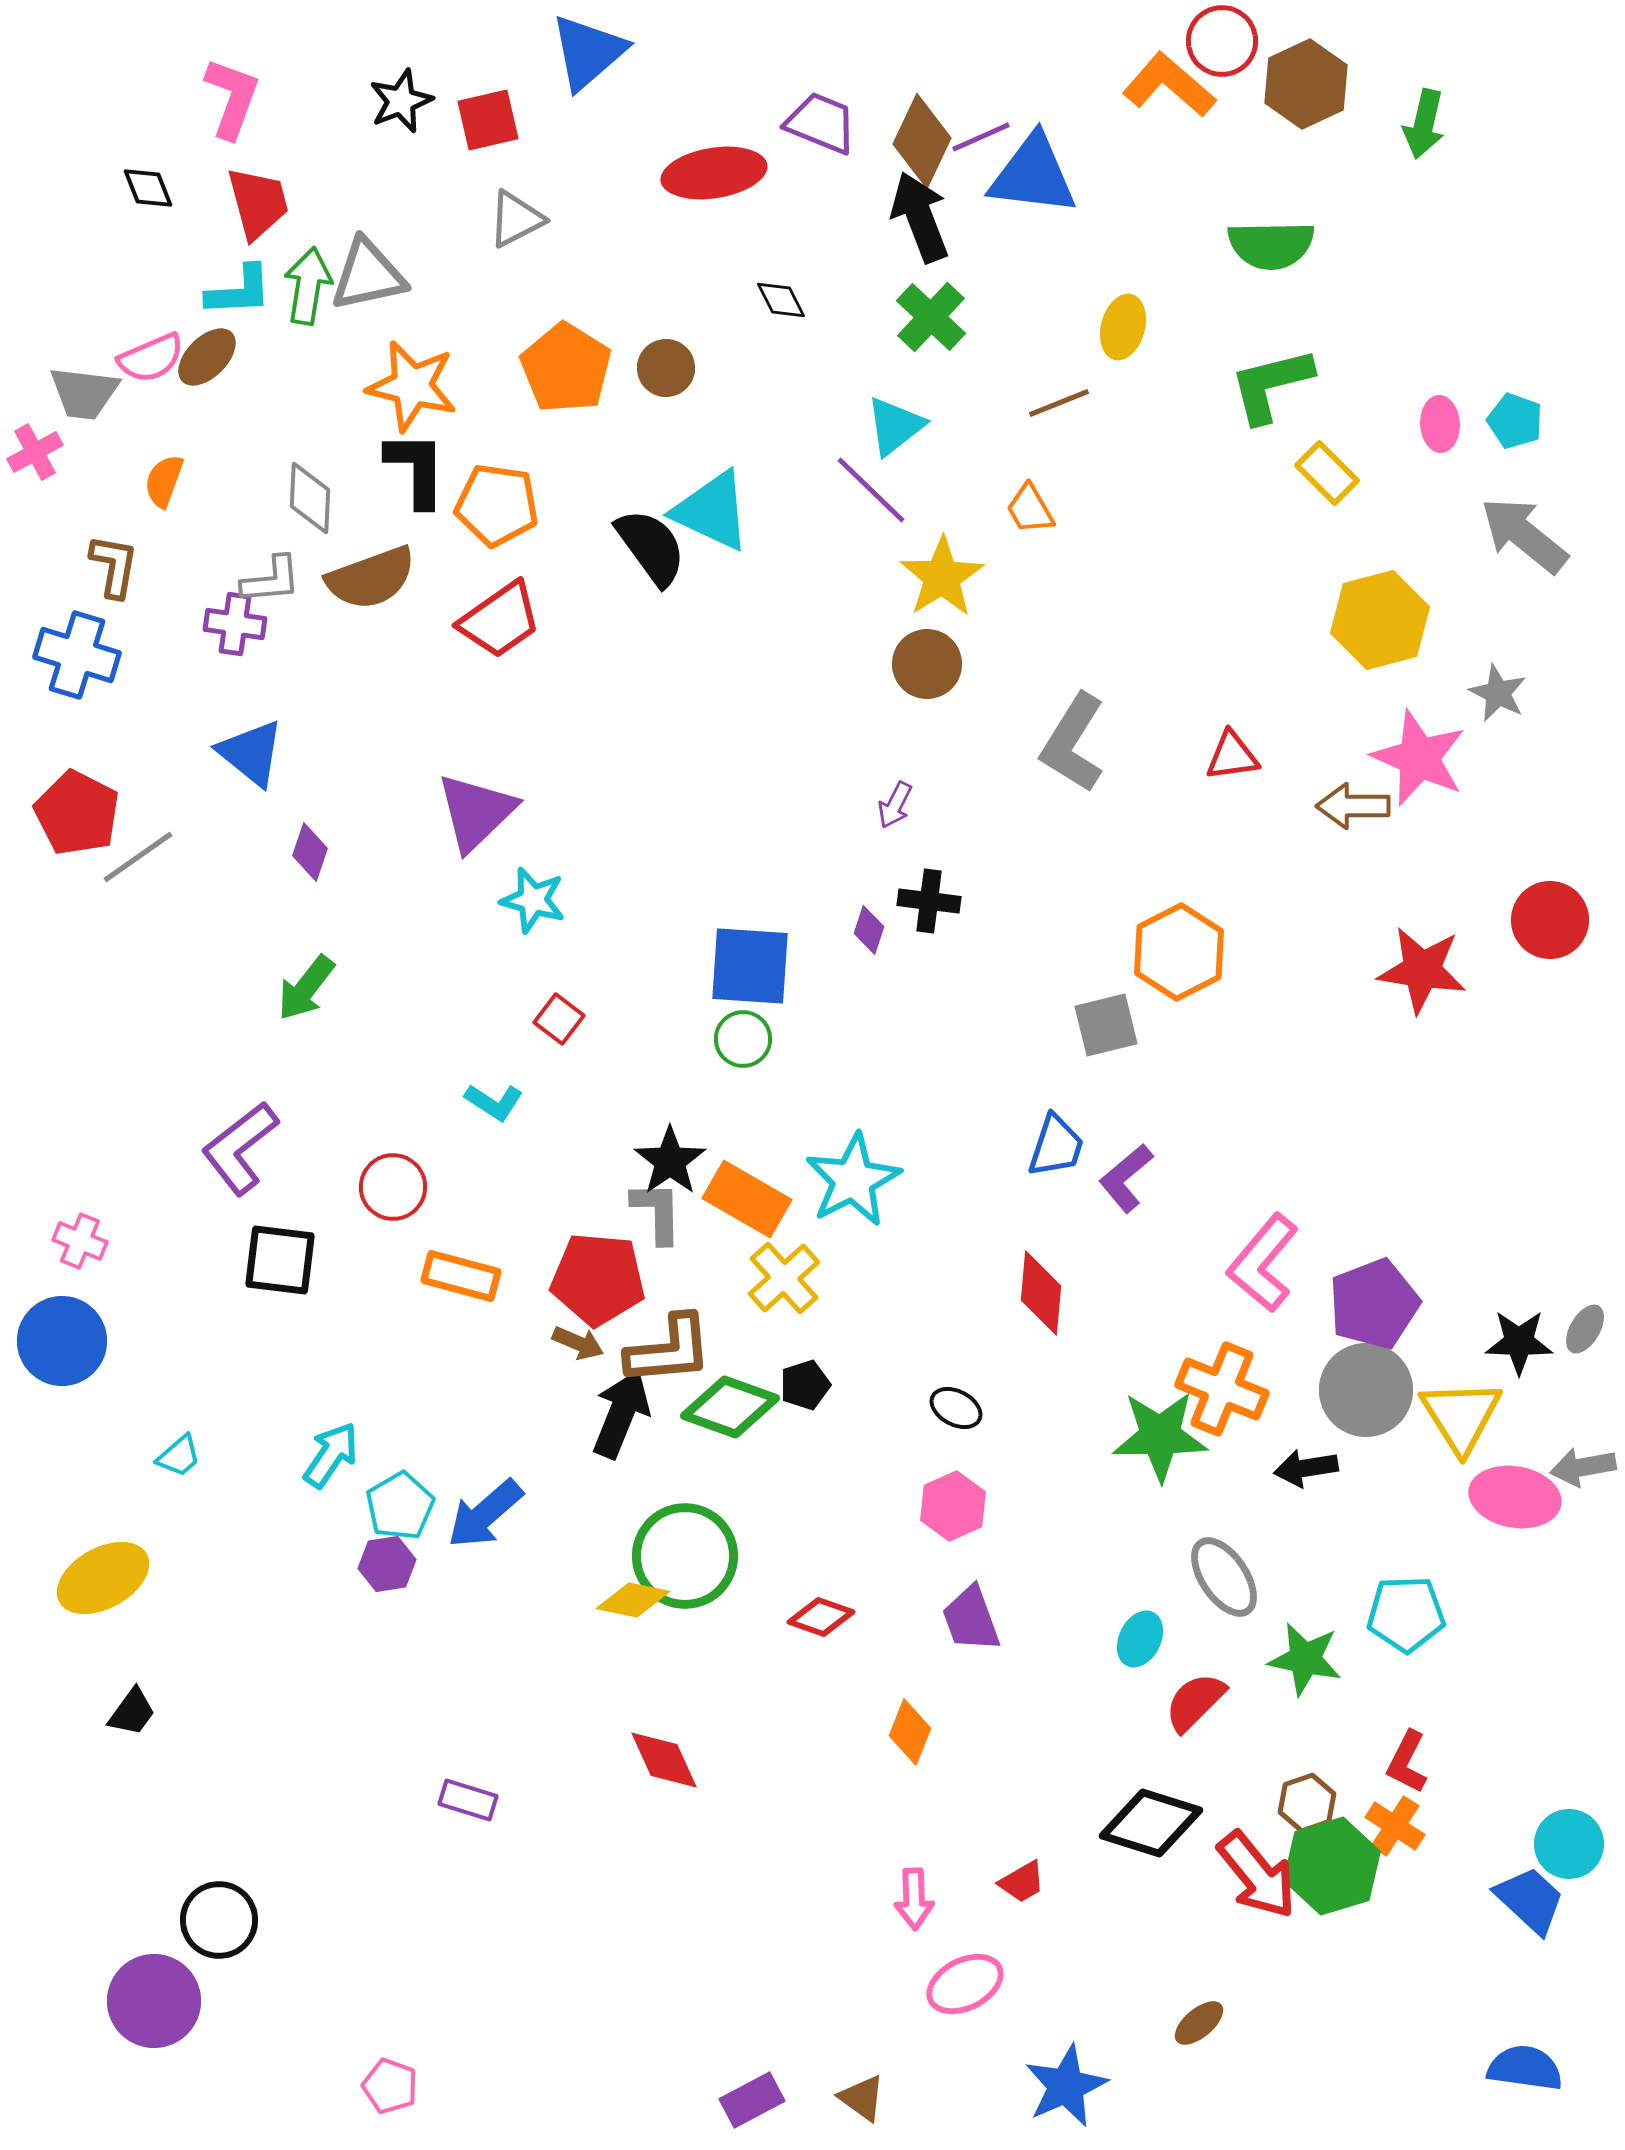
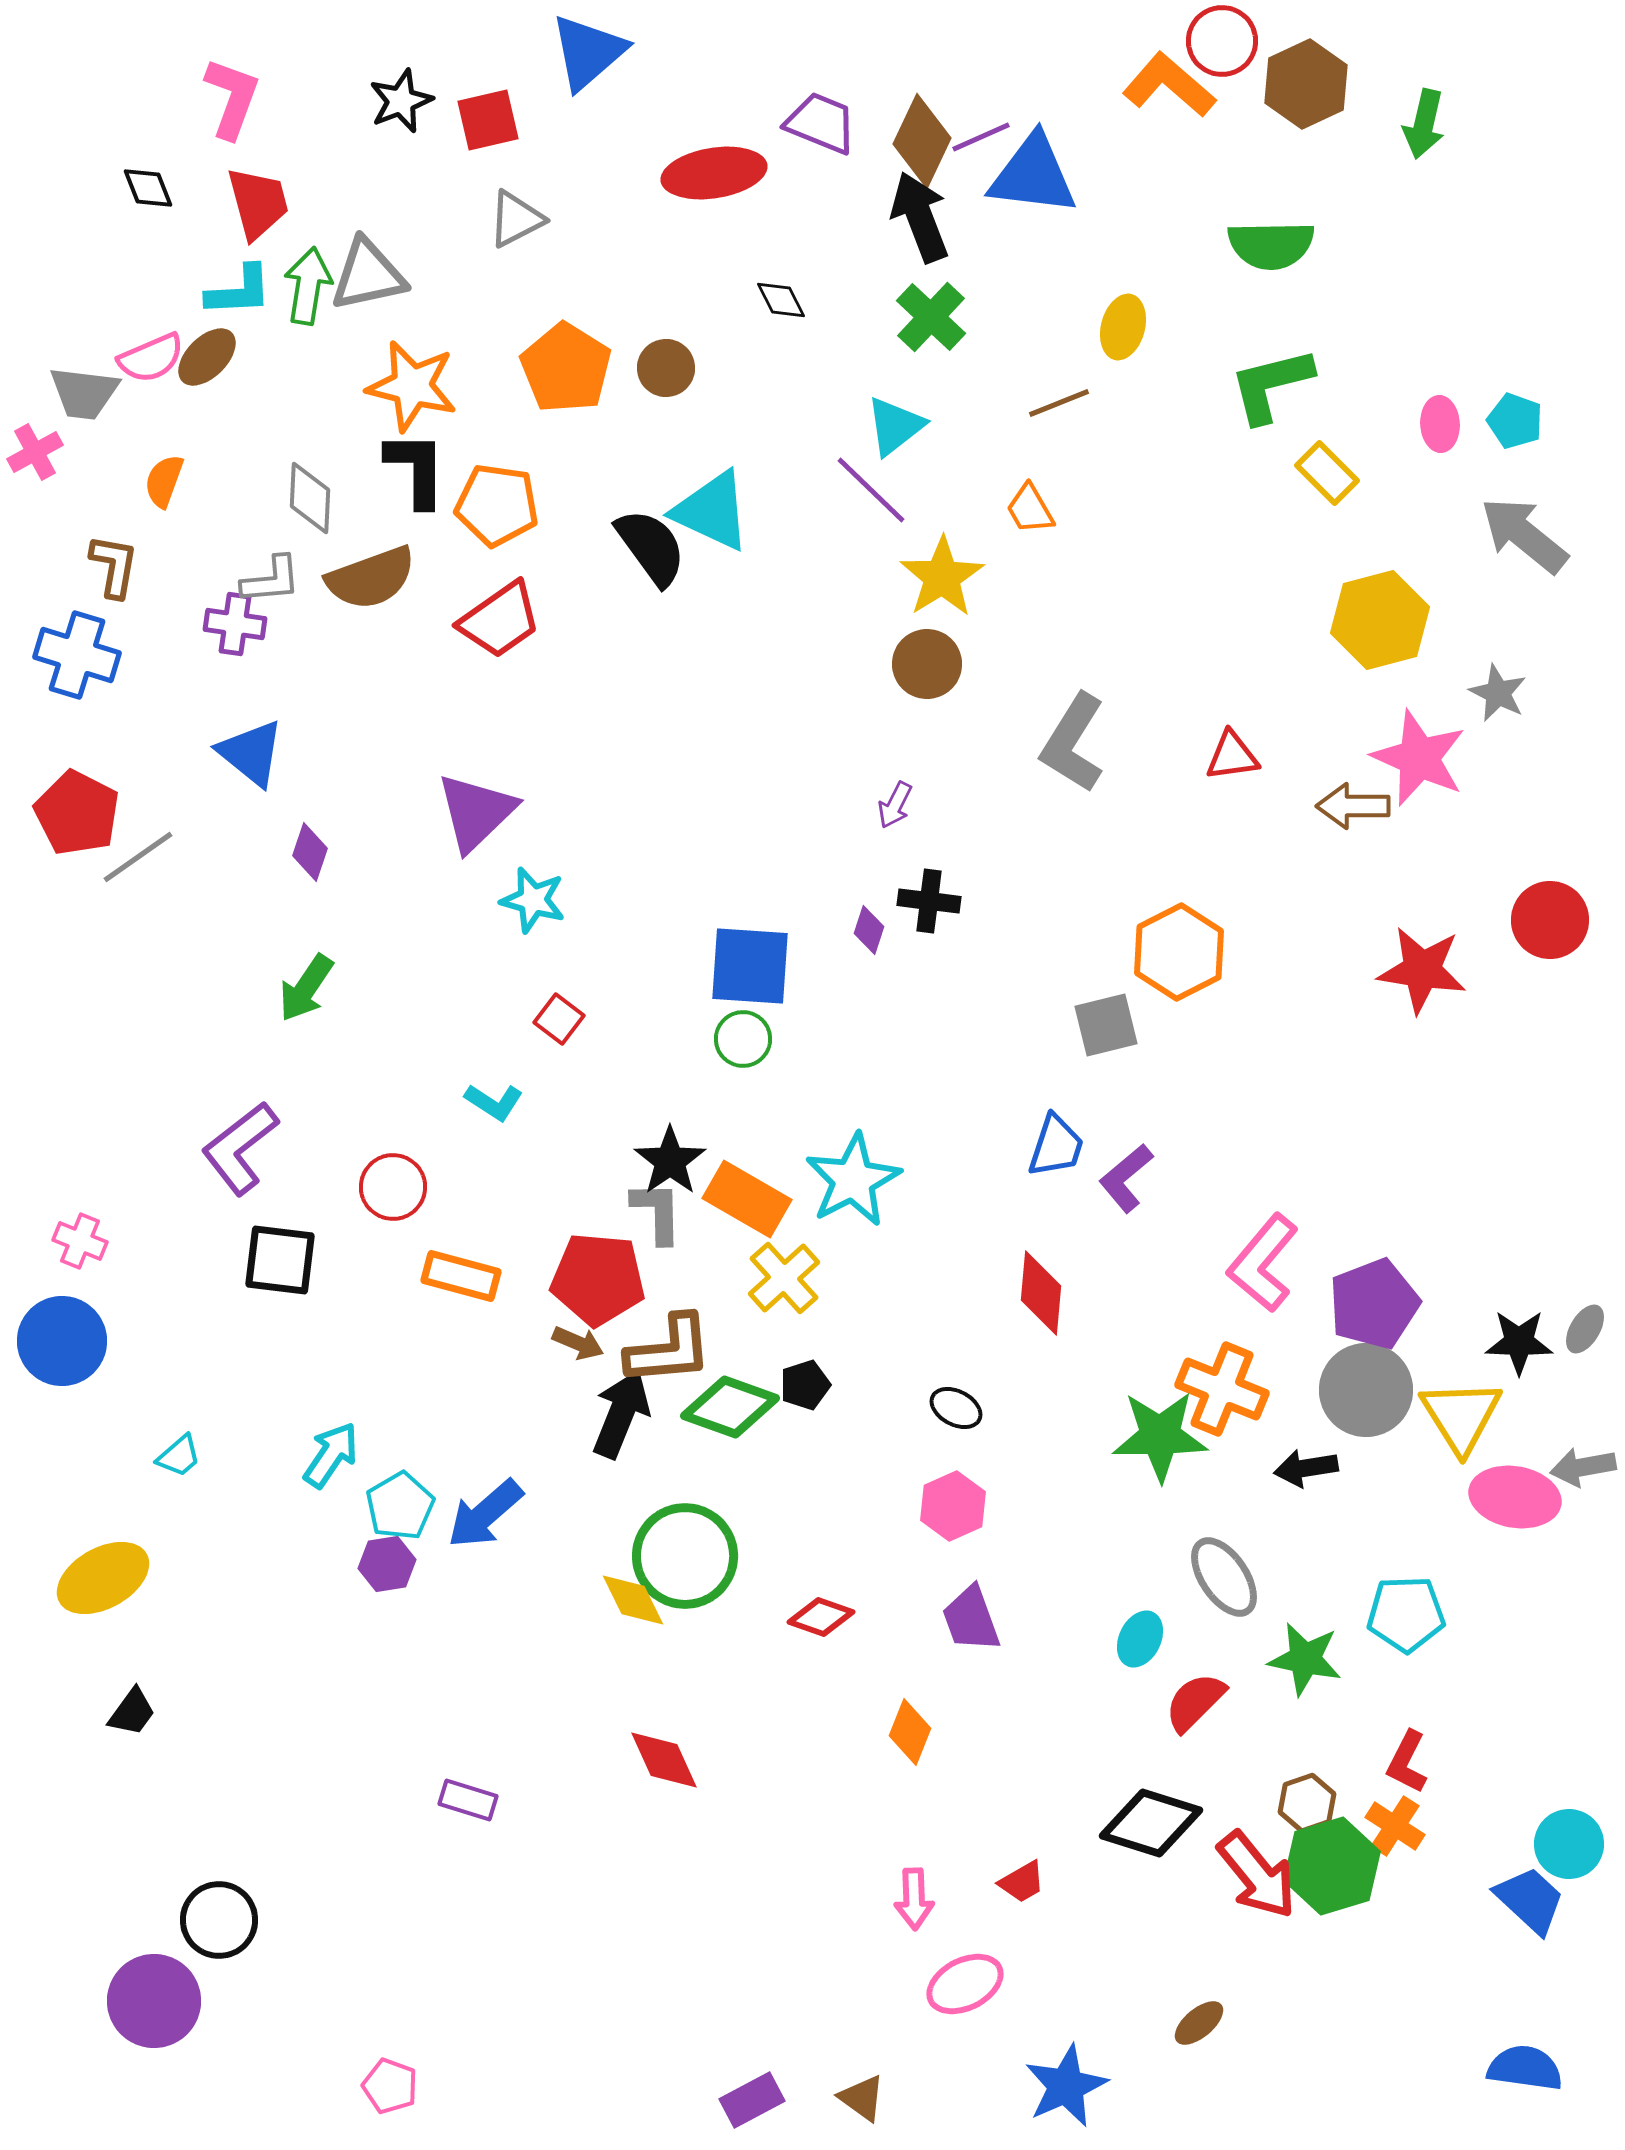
green arrow at (306, 988): rotated 4 degrees counterclockwise
yellow diamond at (633, 1600): rotated 52 degrees clockwise
